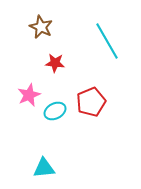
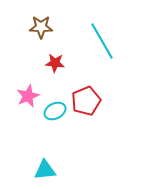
brown star: rotated 25 degrees counterclockwise
cyan line: moved 5 px left
pink star: moved 1 px left, 1 px down
red pentagon: moved 5 px left, 1 px up
cyan triangle: moved 1 px right, 2 px down
